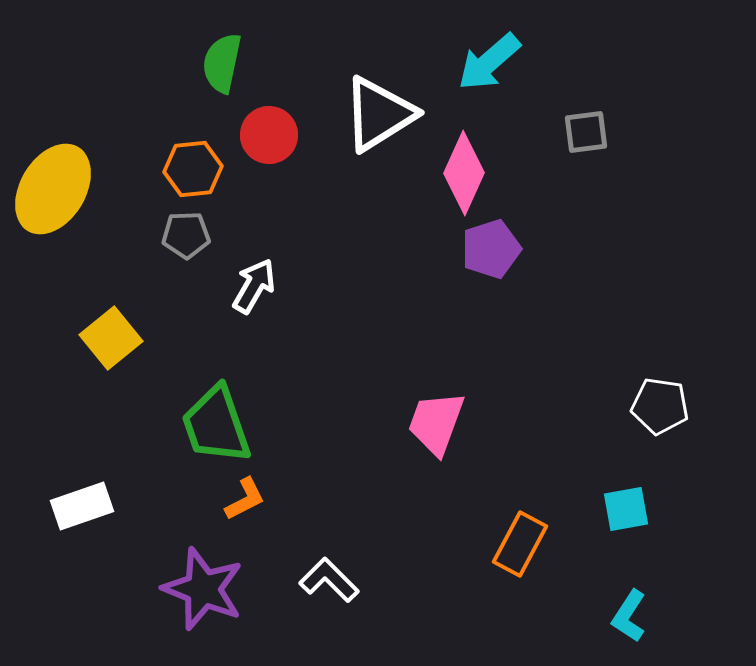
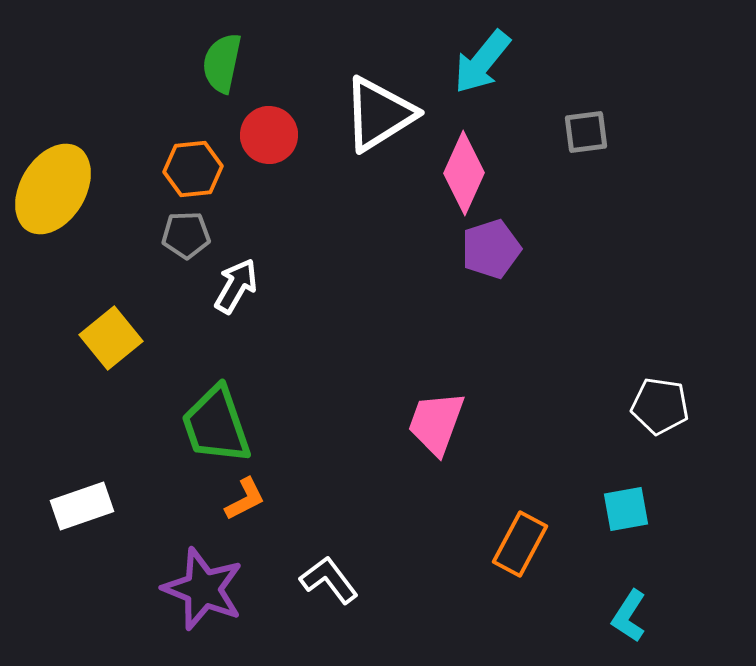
cyan arrow: moved 7 px left; rotated 10 degrees counterclockwise
white arrow: moved 18 px left
white L-shape: rotated 8 degrees clockwise
